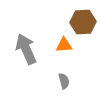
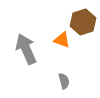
brown hexagon: rotated 15 degrees counterclockwise
orange triangle: moved 2 px left, 5 px up; rotated 24 degrees clockwise
